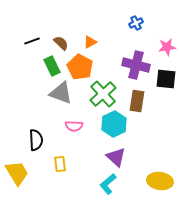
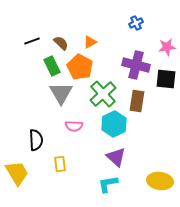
gray triangle: rotated 40 degrees clockwise
cyan L-shape: rotated 30 degrees clockwise
